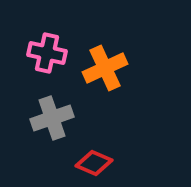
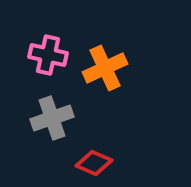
pink cross: moved 1 px right, 2 px down
